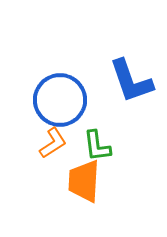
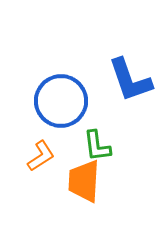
blue L-shape: moved 1 px left, 1 px up
blue circle: moved 1 px right, 1 px down
orange L-shape: moved 12 px left, 13 px down
